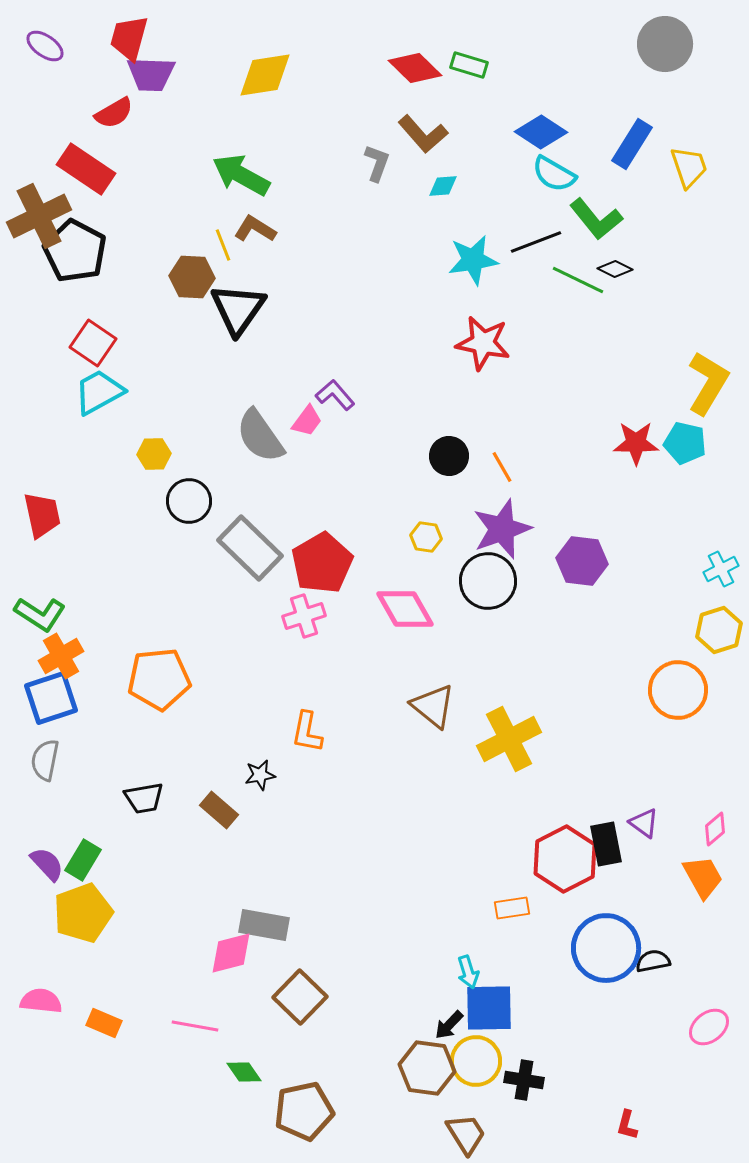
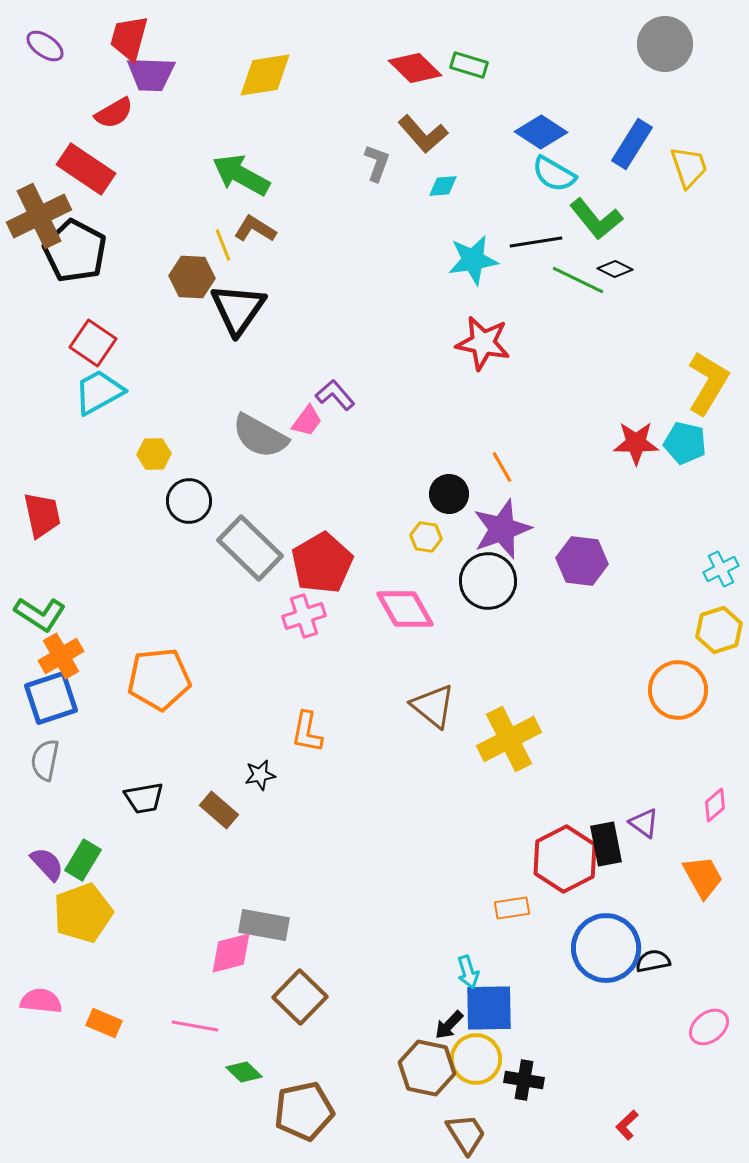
black line at (536, 242): rotated 12 degrees clockwise
gray semicircle at (260, 436): rotated 26 degrees counterclockwise
black circle at (449, 456): moved 38 px down
pink diamond at (715, 829): moved 24 px up
yellow circle at (476, 1061): moved 2 px up
brown hexagon at (427, 1068): rotated 4 degrees clockwise
green diamond at (244, 1072): rotated 12 degrees counterclockwise
red L-shape at (627, 1125): rotated 32 degrees clockwise
